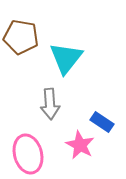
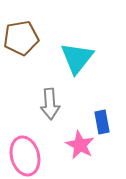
brown pentagon: moved 1 px down; rotated 20 degrees counterclockwise
cyan triangle: moved 11 px right
blue rectangle: rotated 45 degrees clockwise
pink ellipse: moved 3 px left, 2 px down
